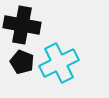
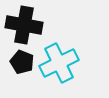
black cross: moved 2 px right
